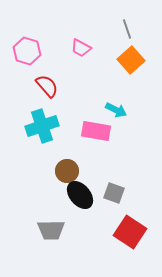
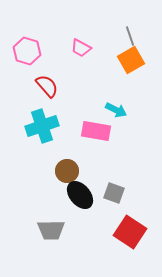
gray line: moved 3 px right, 7 px down
orange square: rotated 12 degrees clockwise
